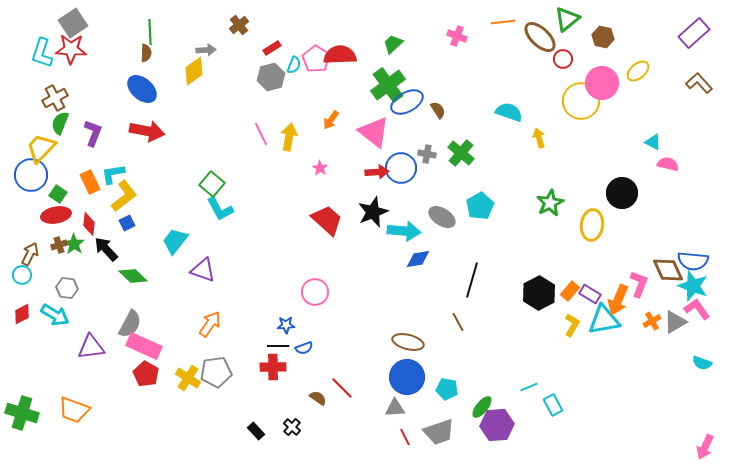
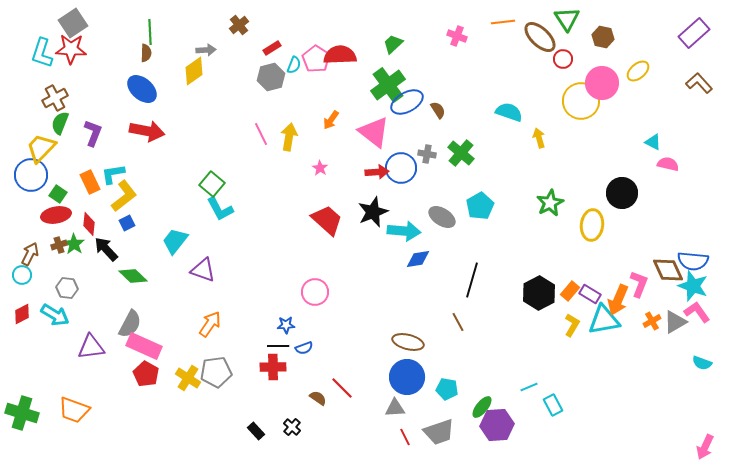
green triangle at (567, 19): rotated 24 degrees counterclockwise
pink L-shape at (697, 309): moved 3 px down
